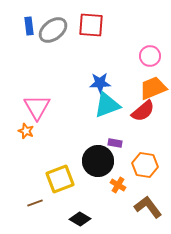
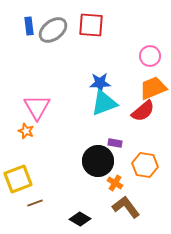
cyan triangle: moved 3 px left, 2 px up
yellow square: moved 42 px left
orange cross: moved 3 px left, 2 px up
brown L-shape: moved 22 px left
